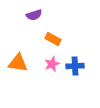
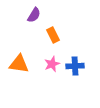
purple semicircle: rotated 42 degrees counterclockwise
orange rectangle: moved 4 px up; rotated 35 degrees clockwise
orange triangle: moved 1 px right, 1 px down
